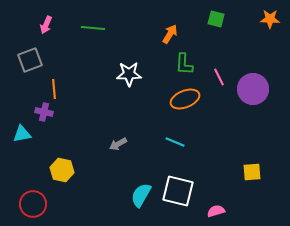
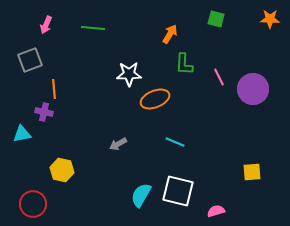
orange ellipse: moved 30 px left
